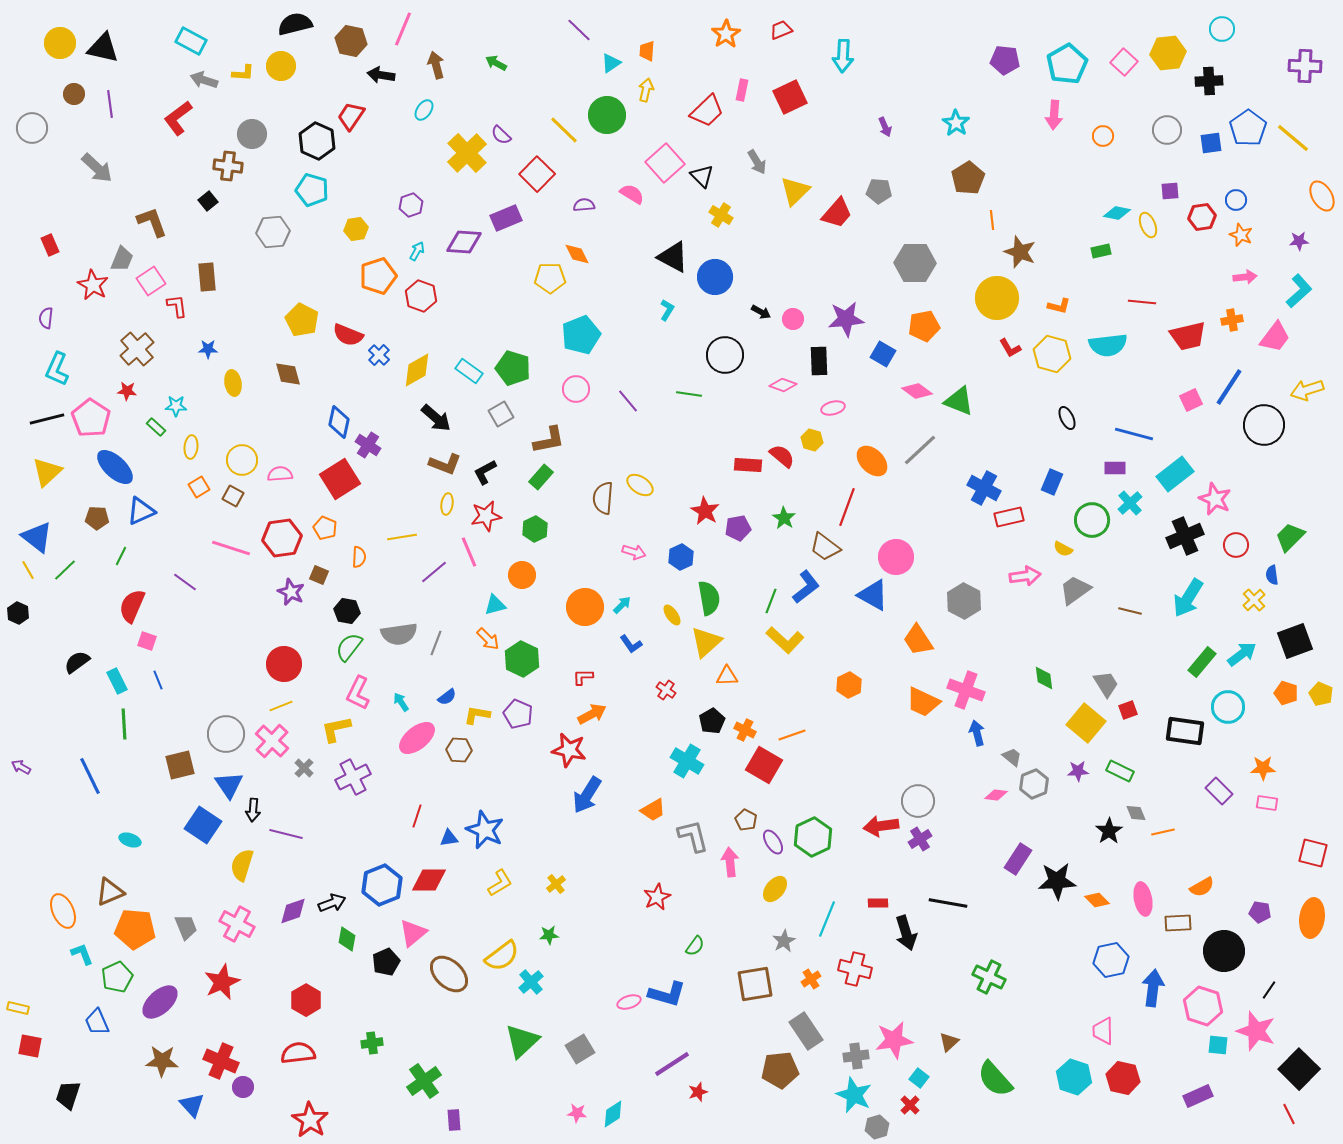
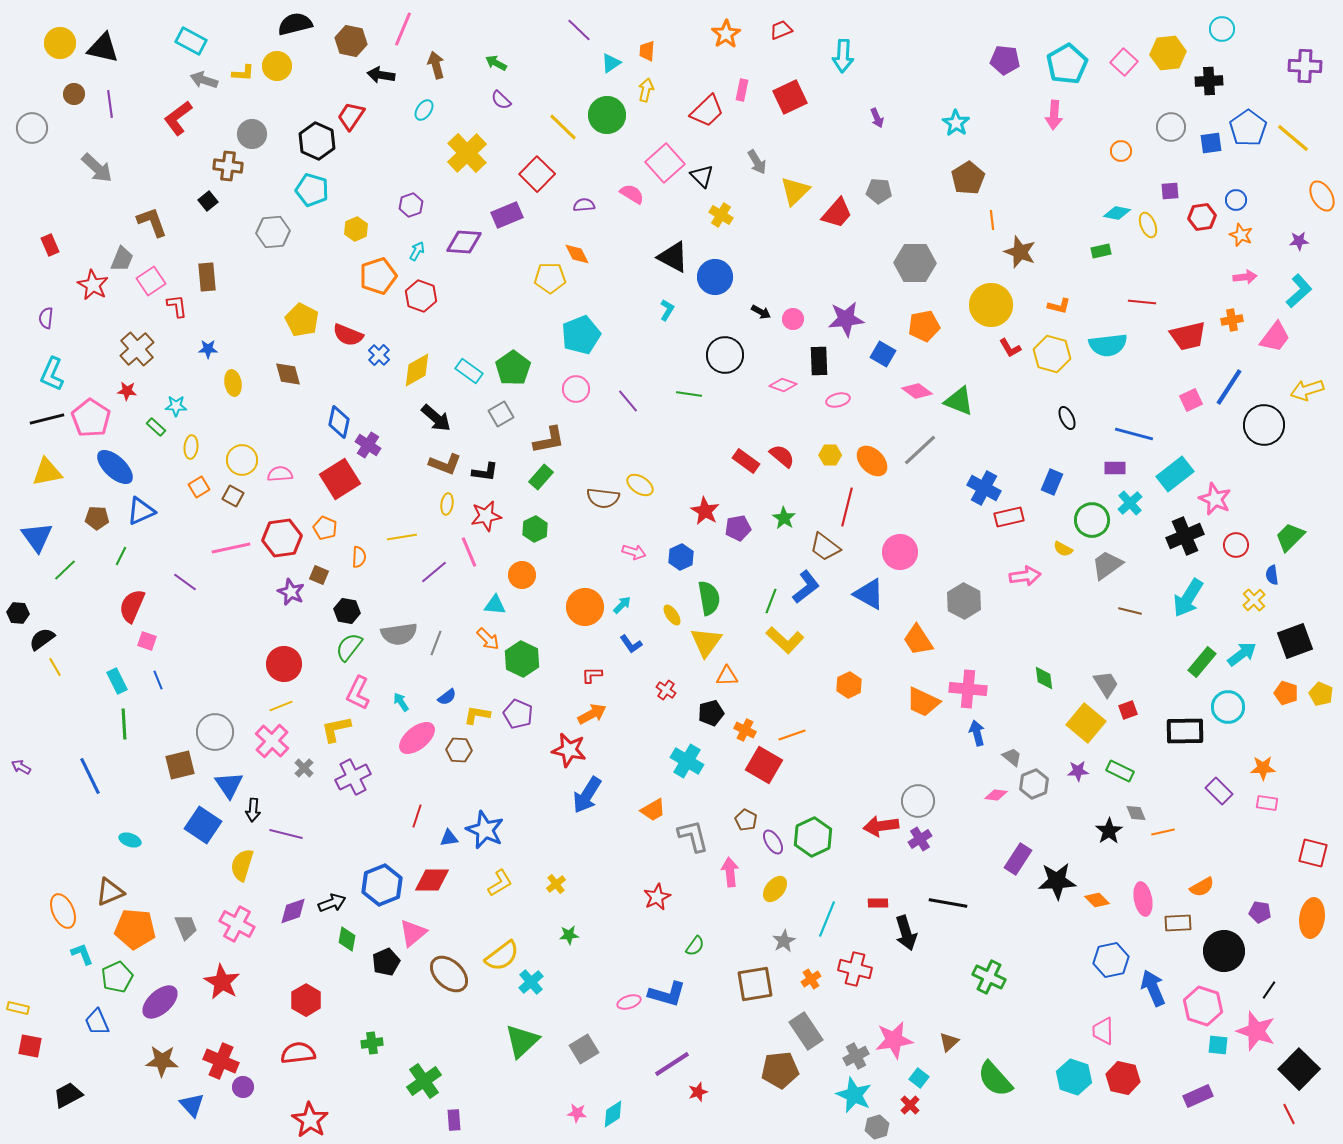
yellow circle at (281, 66): moved 4 px left
purple arrow at (885, 127): moved 8 px left, 9 px up
yellow line at (564, 130): moved 1 px left, 3 px up
gray circle at (1167, 130): moved 4 px right, 3 px up
purple semicircle at (501, 135): moved 35 px up
orange circle at (1103, 136): moved 18 px right, 15 px down
purple rectangle at (506, 218): moved 1 px right, 3 px up
yellow hexagon at (356, 229): rotated 15 degrees counterclockwise
yellow circle at (997, 298): moved 6 px left, 7 px down
green pentagon at (513, 368): rotated 20 degrees clockwise
cyan L-shape at (57, 369): moved 5 px left, 5 px down
pink ellipse at (833, 408): moved 5 px right, 8 px up
yellow hexagon at (812, 440): moved 18 px right, 15 px down; rotated 15 degrees counterclockwise
red rectangle at (748, 465): moved 2 px left, 4 px up; rotated 32 degrees clockwise
yellow triangle at (47, 472): rotated 32 degrees clockwise
black L-shape at (485, 472): rotated 144 degrees counterclockwise
brown semicircle at (603, 498): rotated 88 degrees counterclockwise
red line at (847, 507): rotated 6 degrees counterclockwise
blue triangle at (37, 537): rotated 16 degrees clockwise
pink line at (231, 548): rotated 30 degrees counterclockwise
pink circle at (896, 557): moved 4 px right, 5 px up
yellow line at (28, 570): moved 27 px right, 97 px down
gray trapezoid at (1075, 590): moved 32 px right, 25 px up
blue triangle at (873, 595): moved 4 px left, 1 px up
cyan triangle at (495, 605): rotated 20 degrees clockwise
black hexagon at (18, 613): rotated 20 degrees counterclockwise
yellow triangle at (706, 642): rotated 12 degrees counterclockwise
black semicircle at (77, 662): moved 35 px left, 23 px up
red L-shape at (583, 677): moved 9 px right, 2 px up
pink cross at (966, 690): moved 2 px right, 1 px up; rotated 15 degrees counterclockwise
black pentagon at (712, 721): moved 1 px left, 8 px up; rotated 15 degrees clockwise
black rectangle at (1185, 731): rotated 9 degrees counterclockwise
gray circle at (226, 734): moved 11 px left, 2 px up
pink arrow at (730, 862): moved 10 px down
red diamond at (429, 880): moved 3 px right
green star at (549, 935): moved 20 px right
red star at (222, 982): rotated 18 degrees counterclockwise
blue arrow at (1153, 988): rotated 30 degrees counterclockwise
gray square at (580, 1049): moved 4 px right
gray cross at (856, 1056): rotated 20 degrees counterclockwise
black trapezoid at (68, 1095): rotated 44 degrees clockwise
